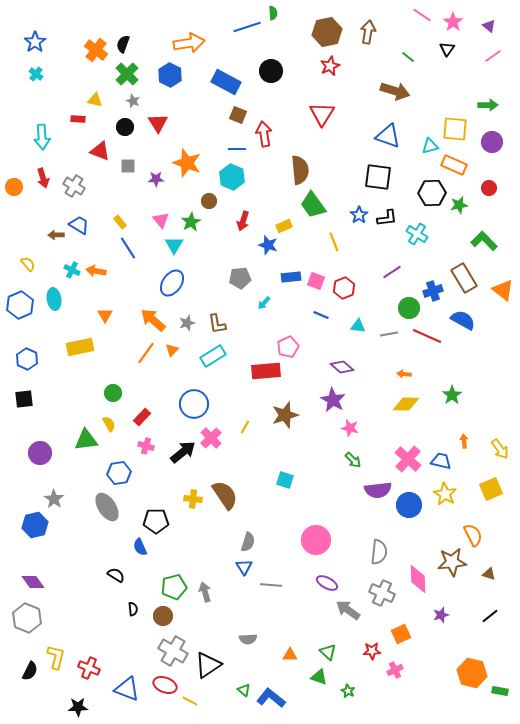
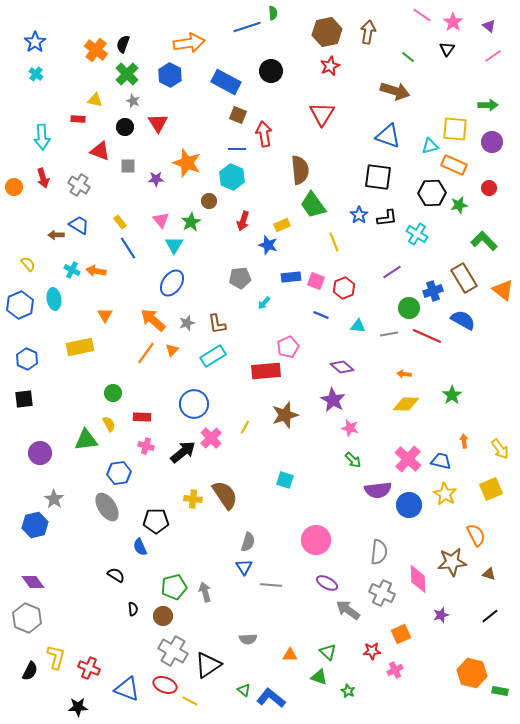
gray cross at (74, 186): moved 5 px right, 1 px up
yellow rectangle at (284, 226): moved 2 px left, 1 px up
red rectangle at (142, 417): rotated 48 degrees clockwise
orange semicircle at (473, 535): moved 3 px right
